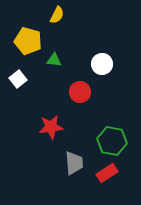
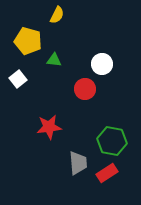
red circle: moved 5 px right, 3 px up
red star: moved 2 px left
gray trapezoid: moved 4 px right
